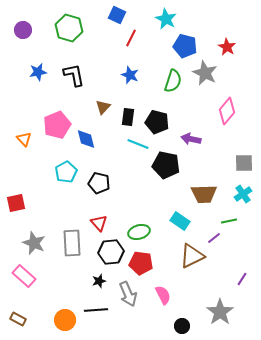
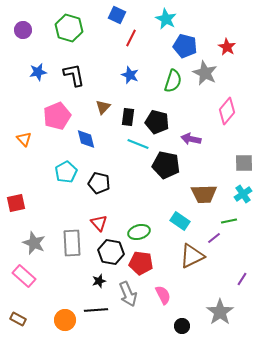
pink pentagon at (57, 125): moved 9 px up
black hexagon at (111, 252): rotated 15 degrees clockwise
